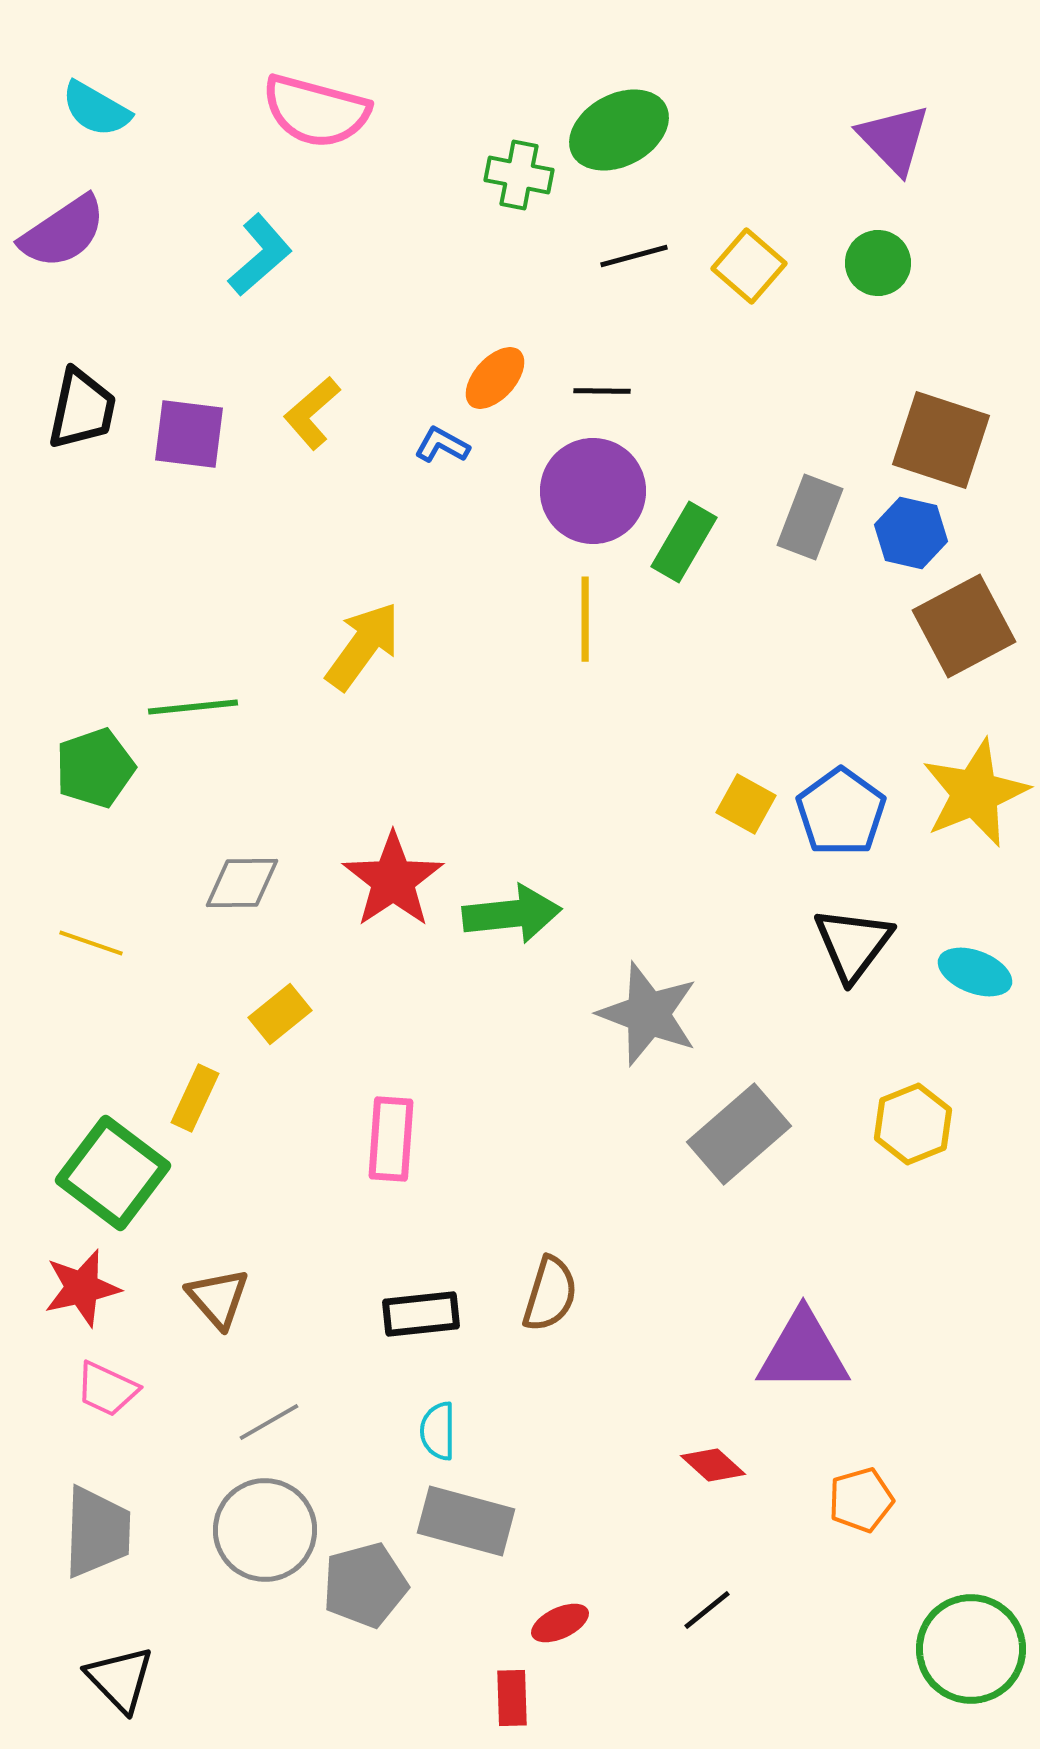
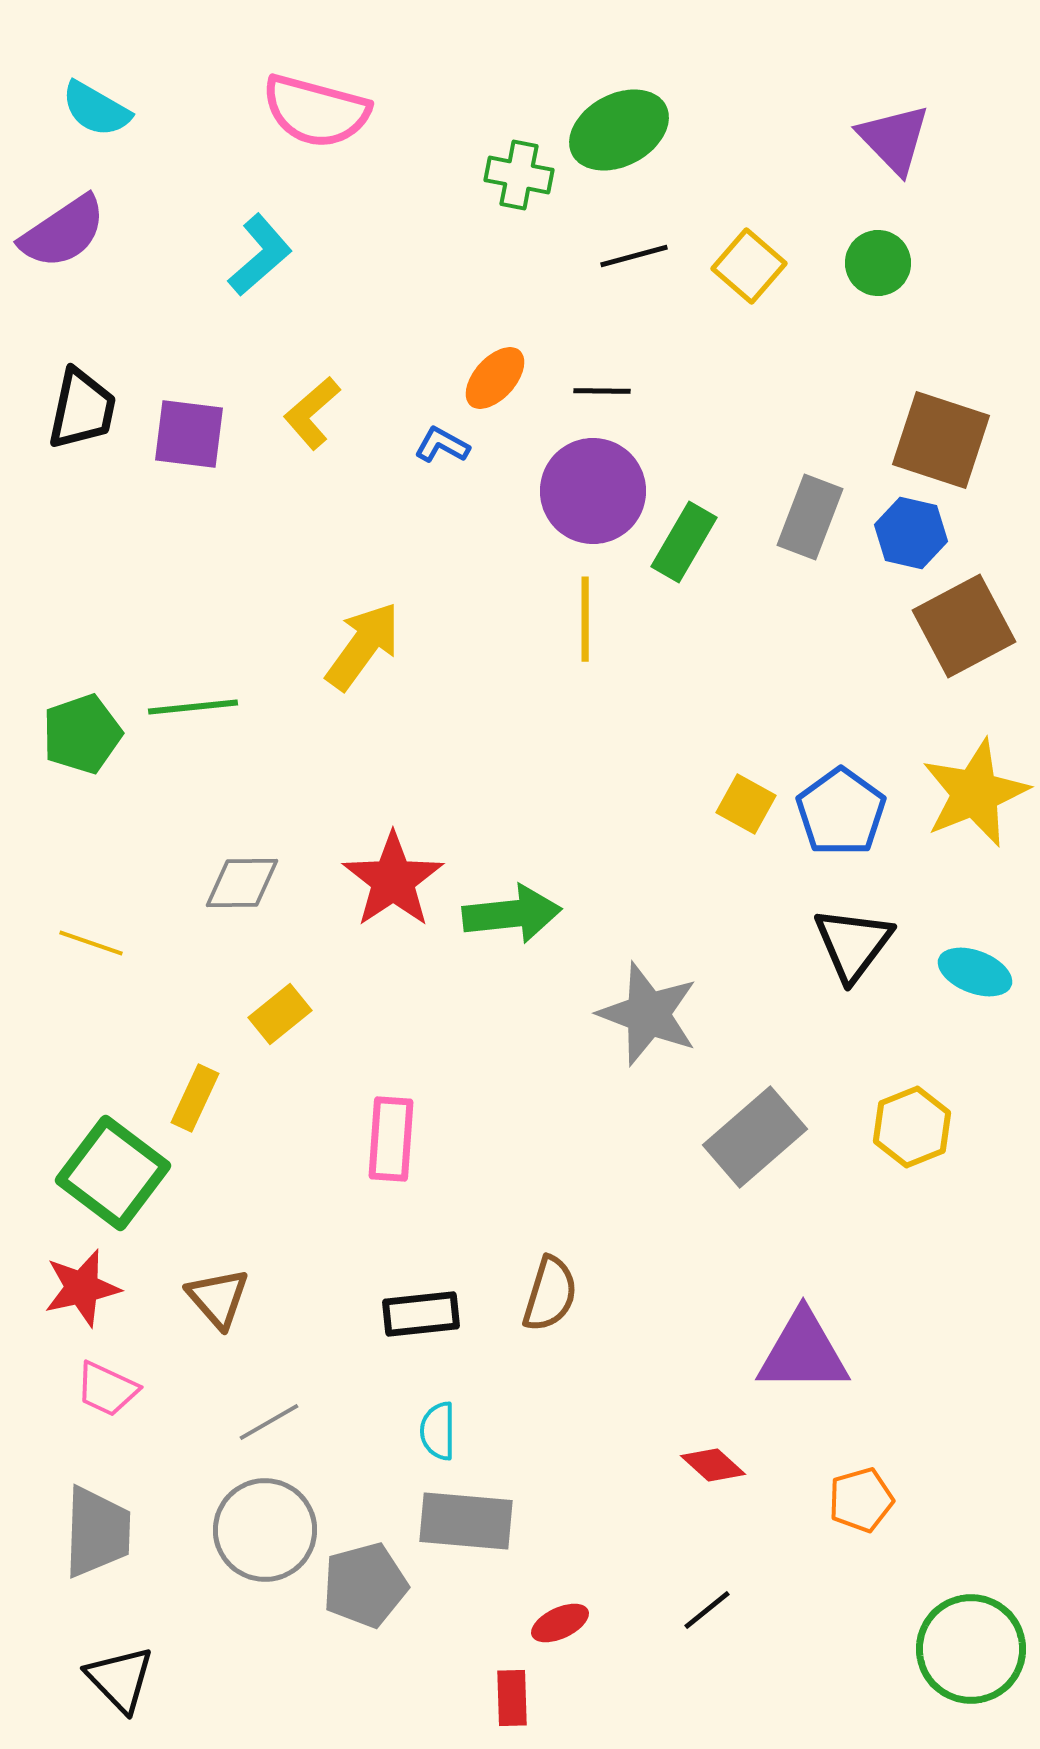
green pentagon at (95, 768): moved 13 px left, 34 px up
yellow hexagon at (913, 1124): moved 1 px left, 3 px down
gray rectangle at (739, 1134): moved 16 px right, 3 px down
gray rectangle at (466, 1521): rotated 10 degrees counterclockwise
